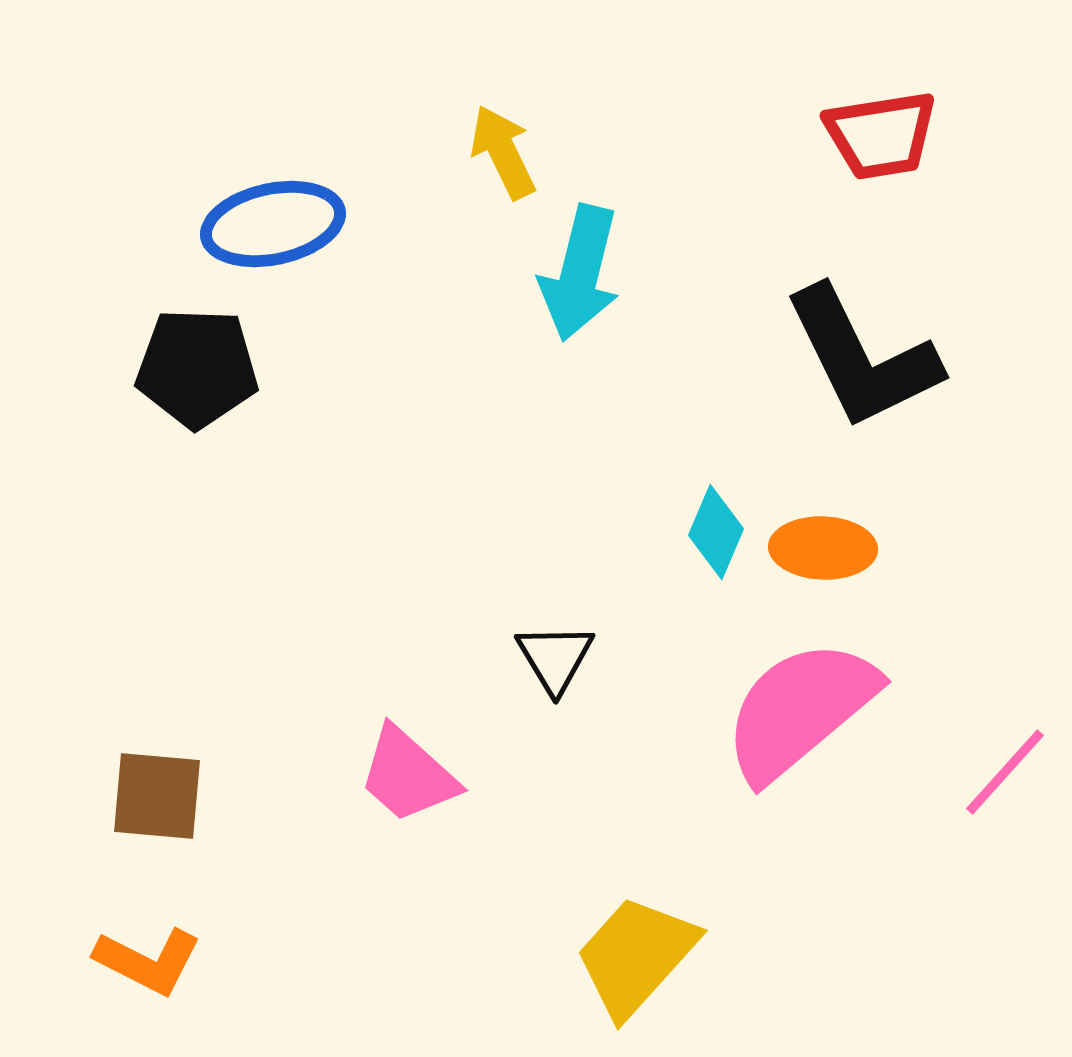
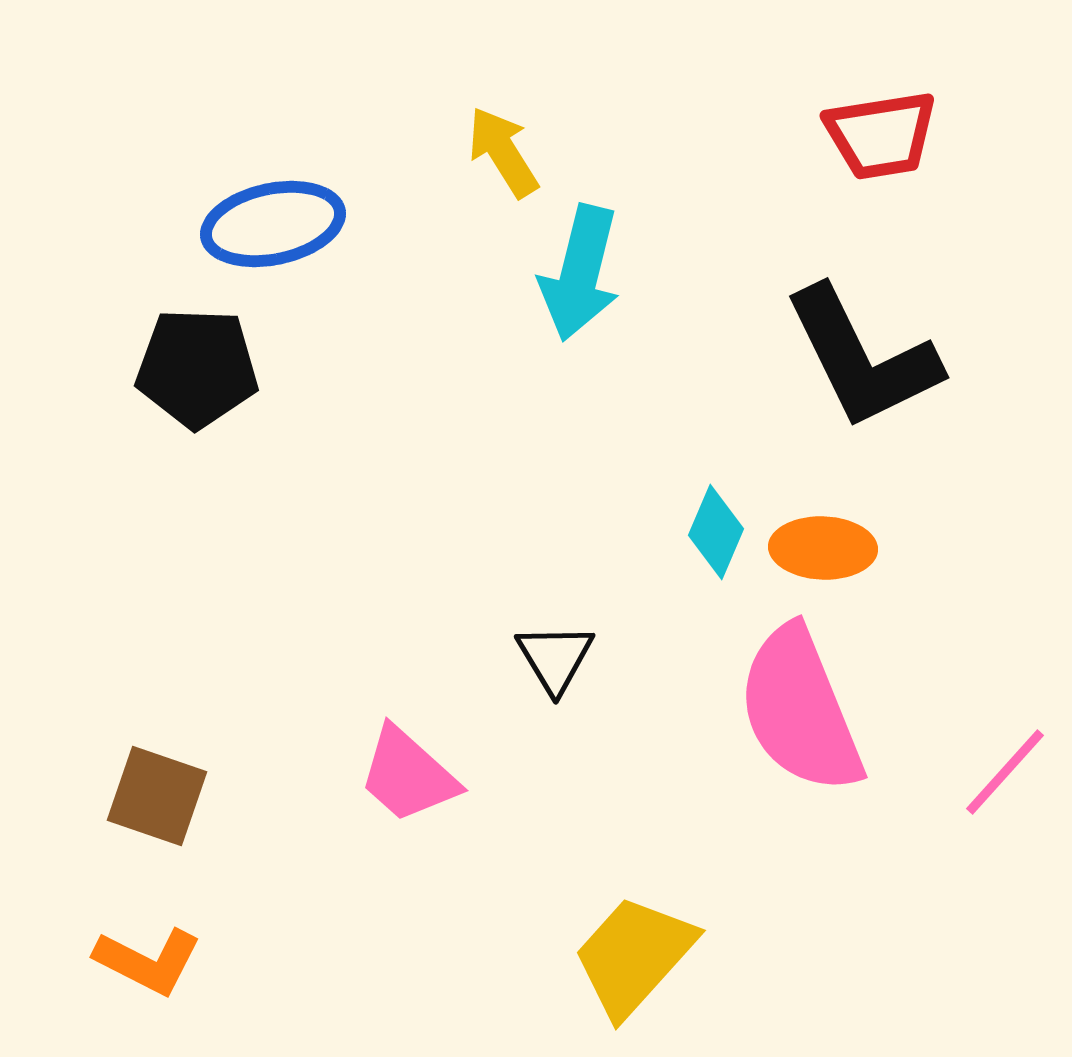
yellow arrow: rotated 6 degrees counterclockwise
pink semicircle: rotated 72 degrees counterclockwise
brown square: rotated 14 degrees clockwise
yellow trapezoid: moved 2 px left
